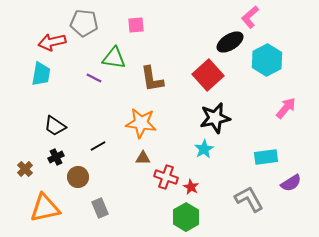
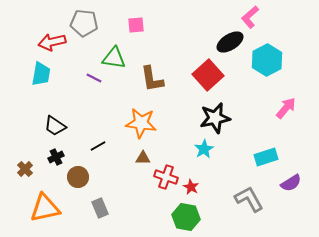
cyan rectangle: rotated 10 degrees counterclockwise
green hexagon: rotated 20 degrees counterclockwise
